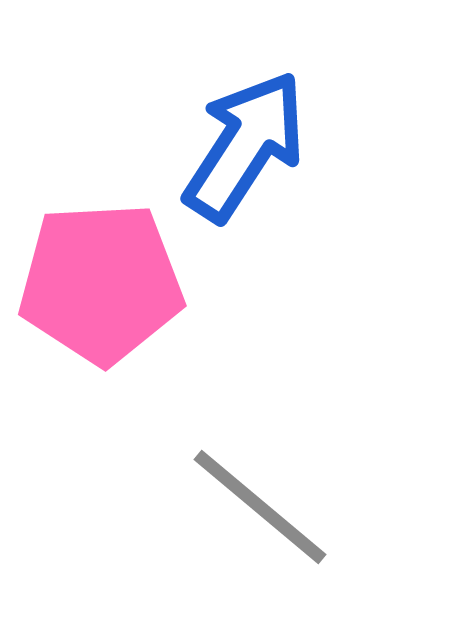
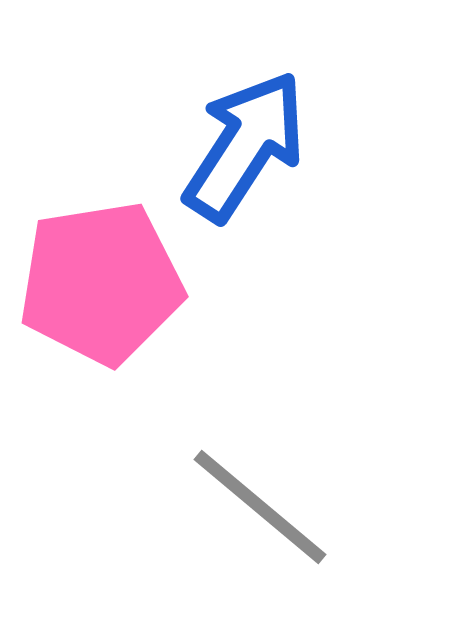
pink pentagon: rotated 6 degrees counterclockwise
